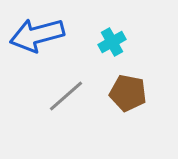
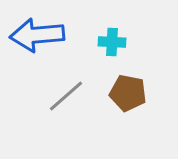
blue arrow: rotated 10 degrees clockwise
cyan cross: rotated 32 degrees clockwise
